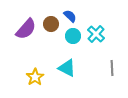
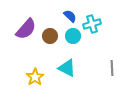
brown circle: moved 1 px left, 12 px down
cyan cross: moved 4 px left, 10 px up; rotated 30 degrees clockwise
